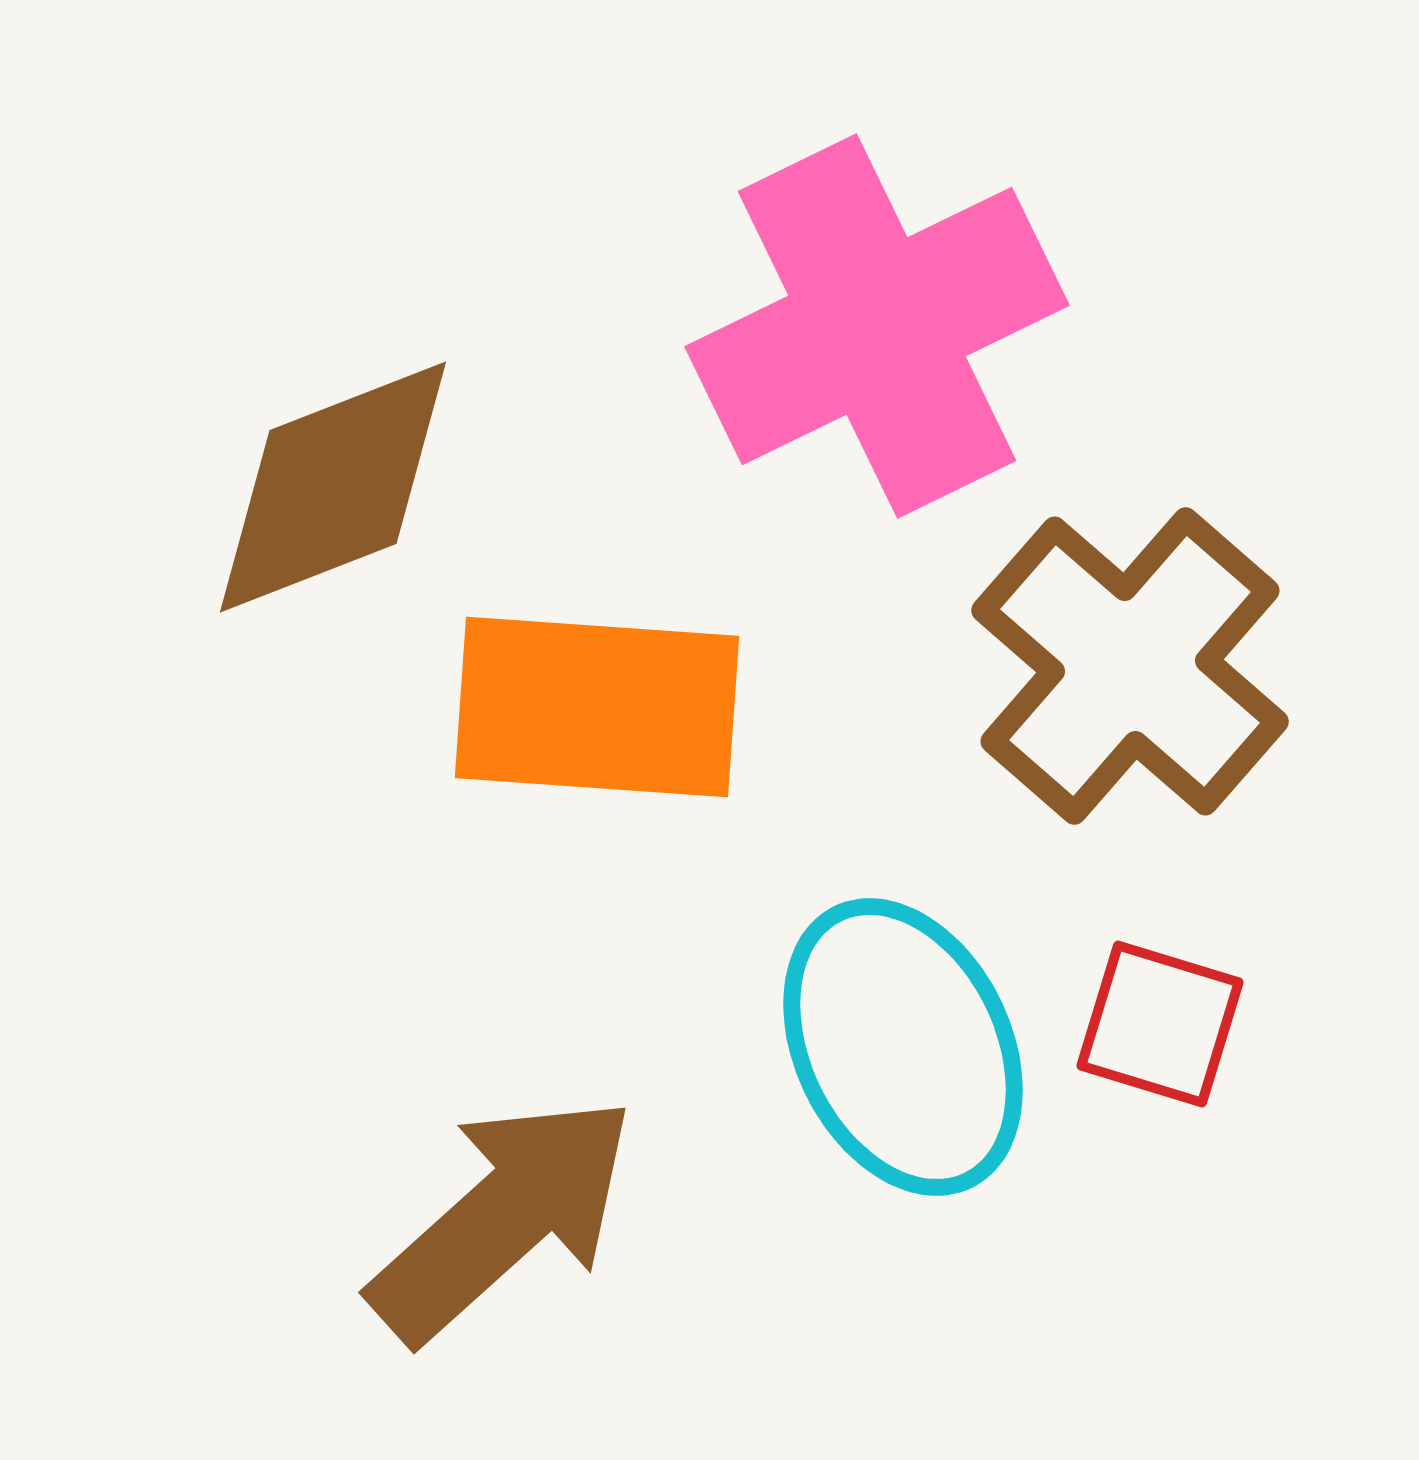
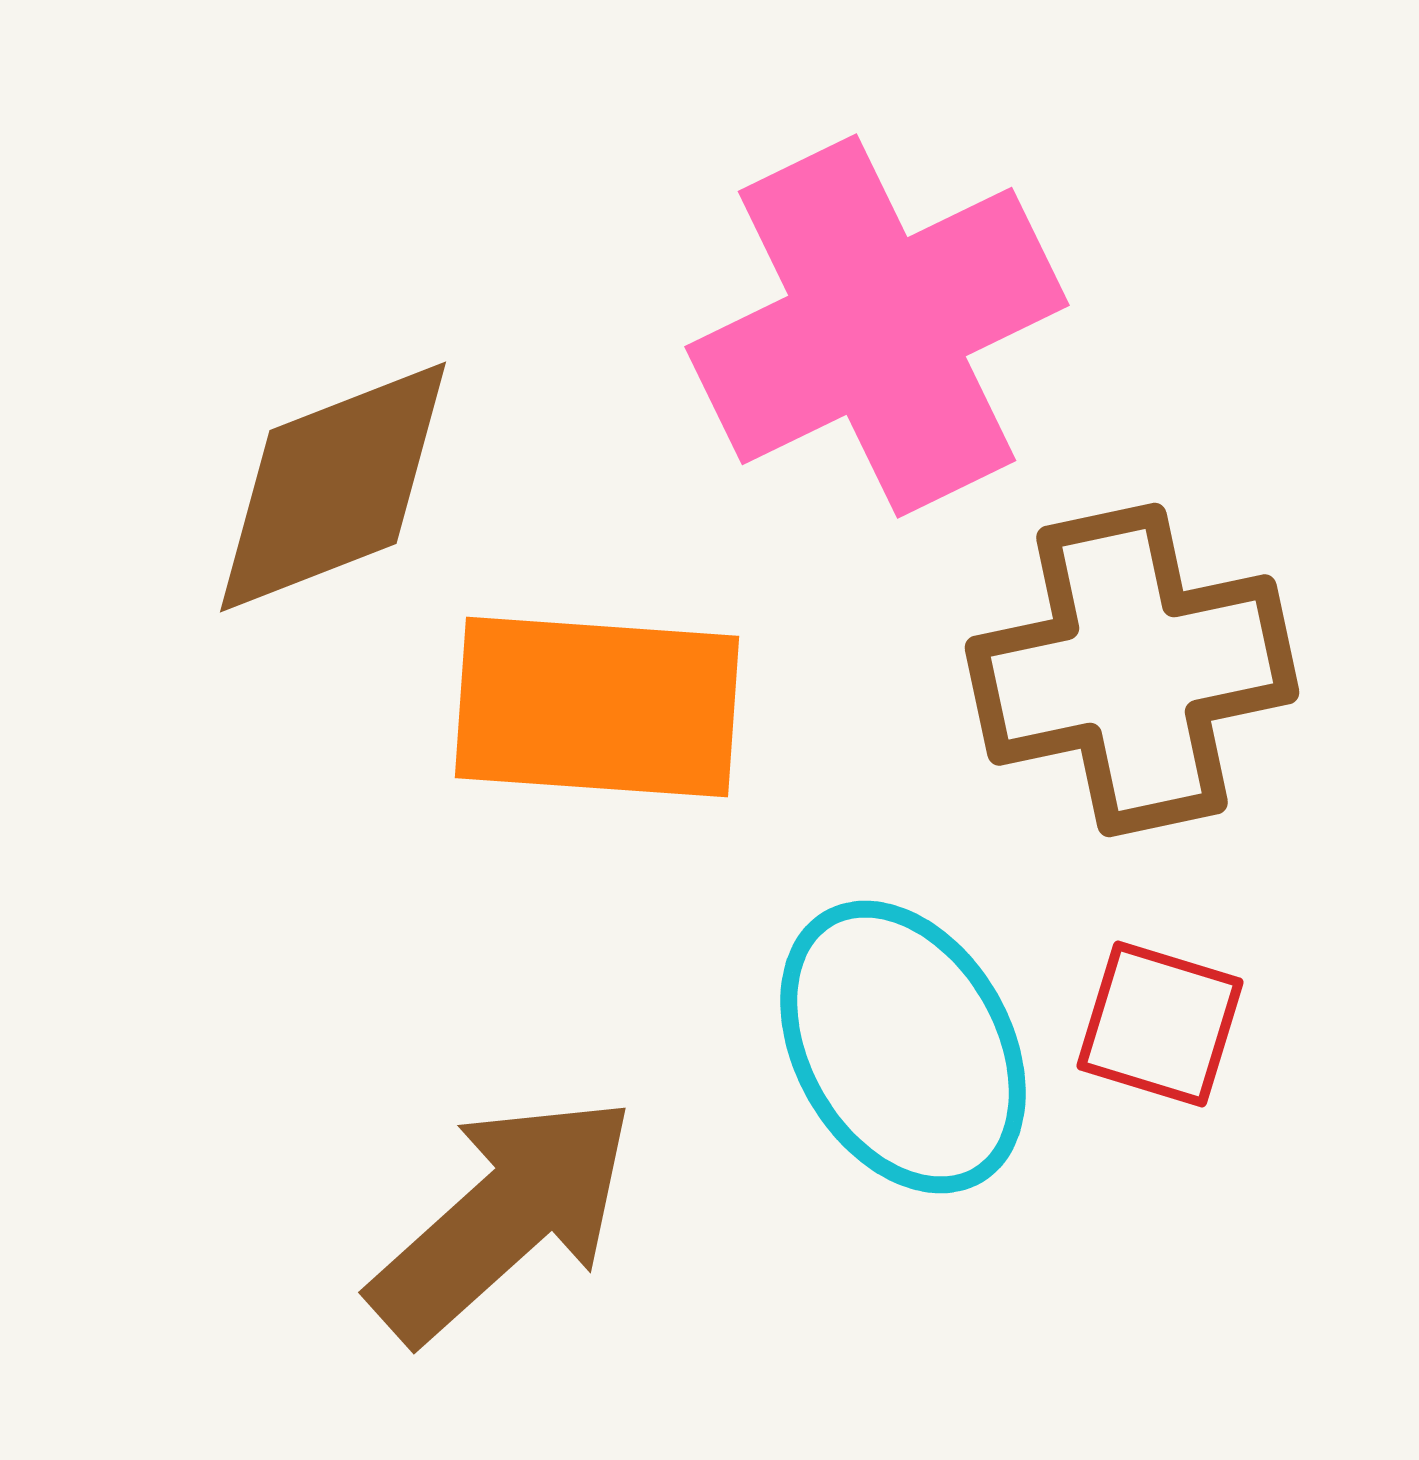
brown cross: moved 2 px right, 4 px down; rotated 37 degrees clockwise
cyan ellipse: rotated 4 degrees counterclockwise
